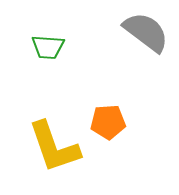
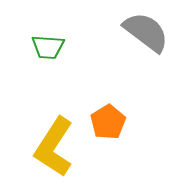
orange pentagon: rotated 28 degrees counterclockwise
yellow L-shape: rotated 52 degrees clockwise
